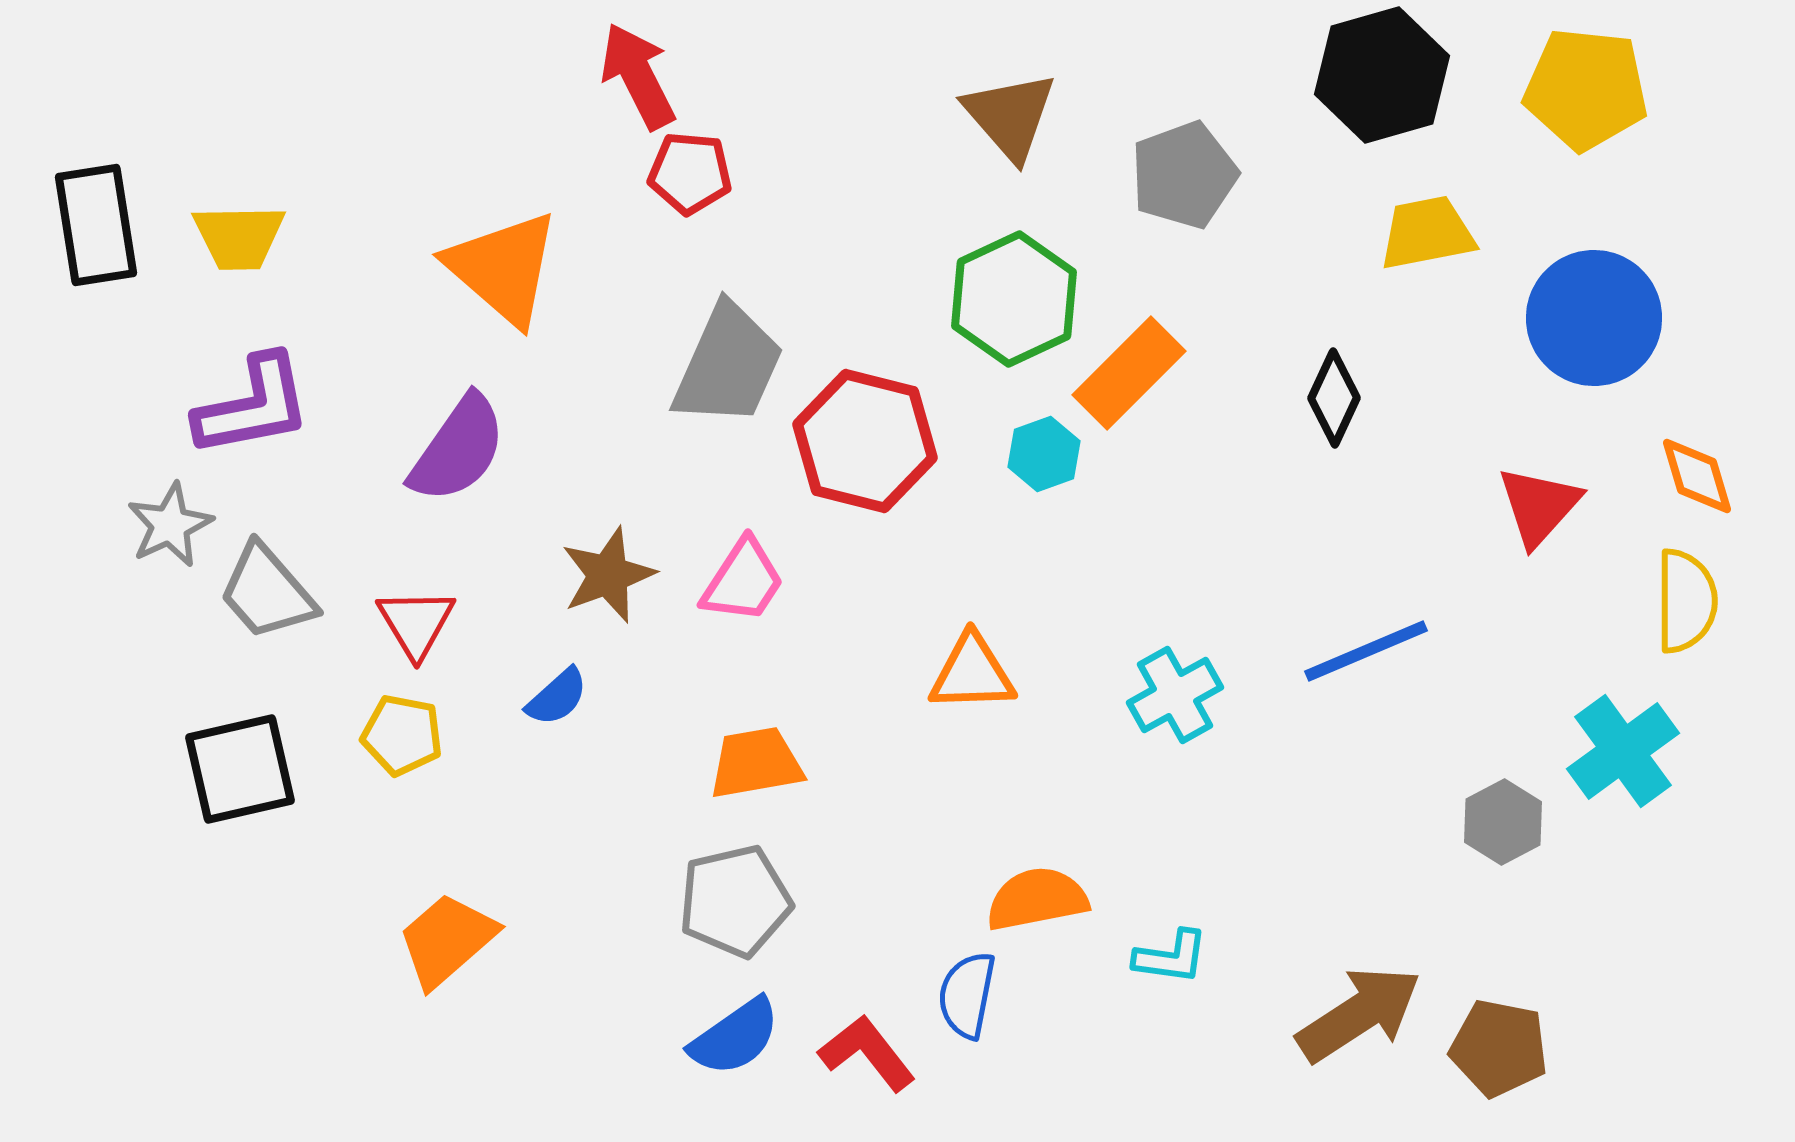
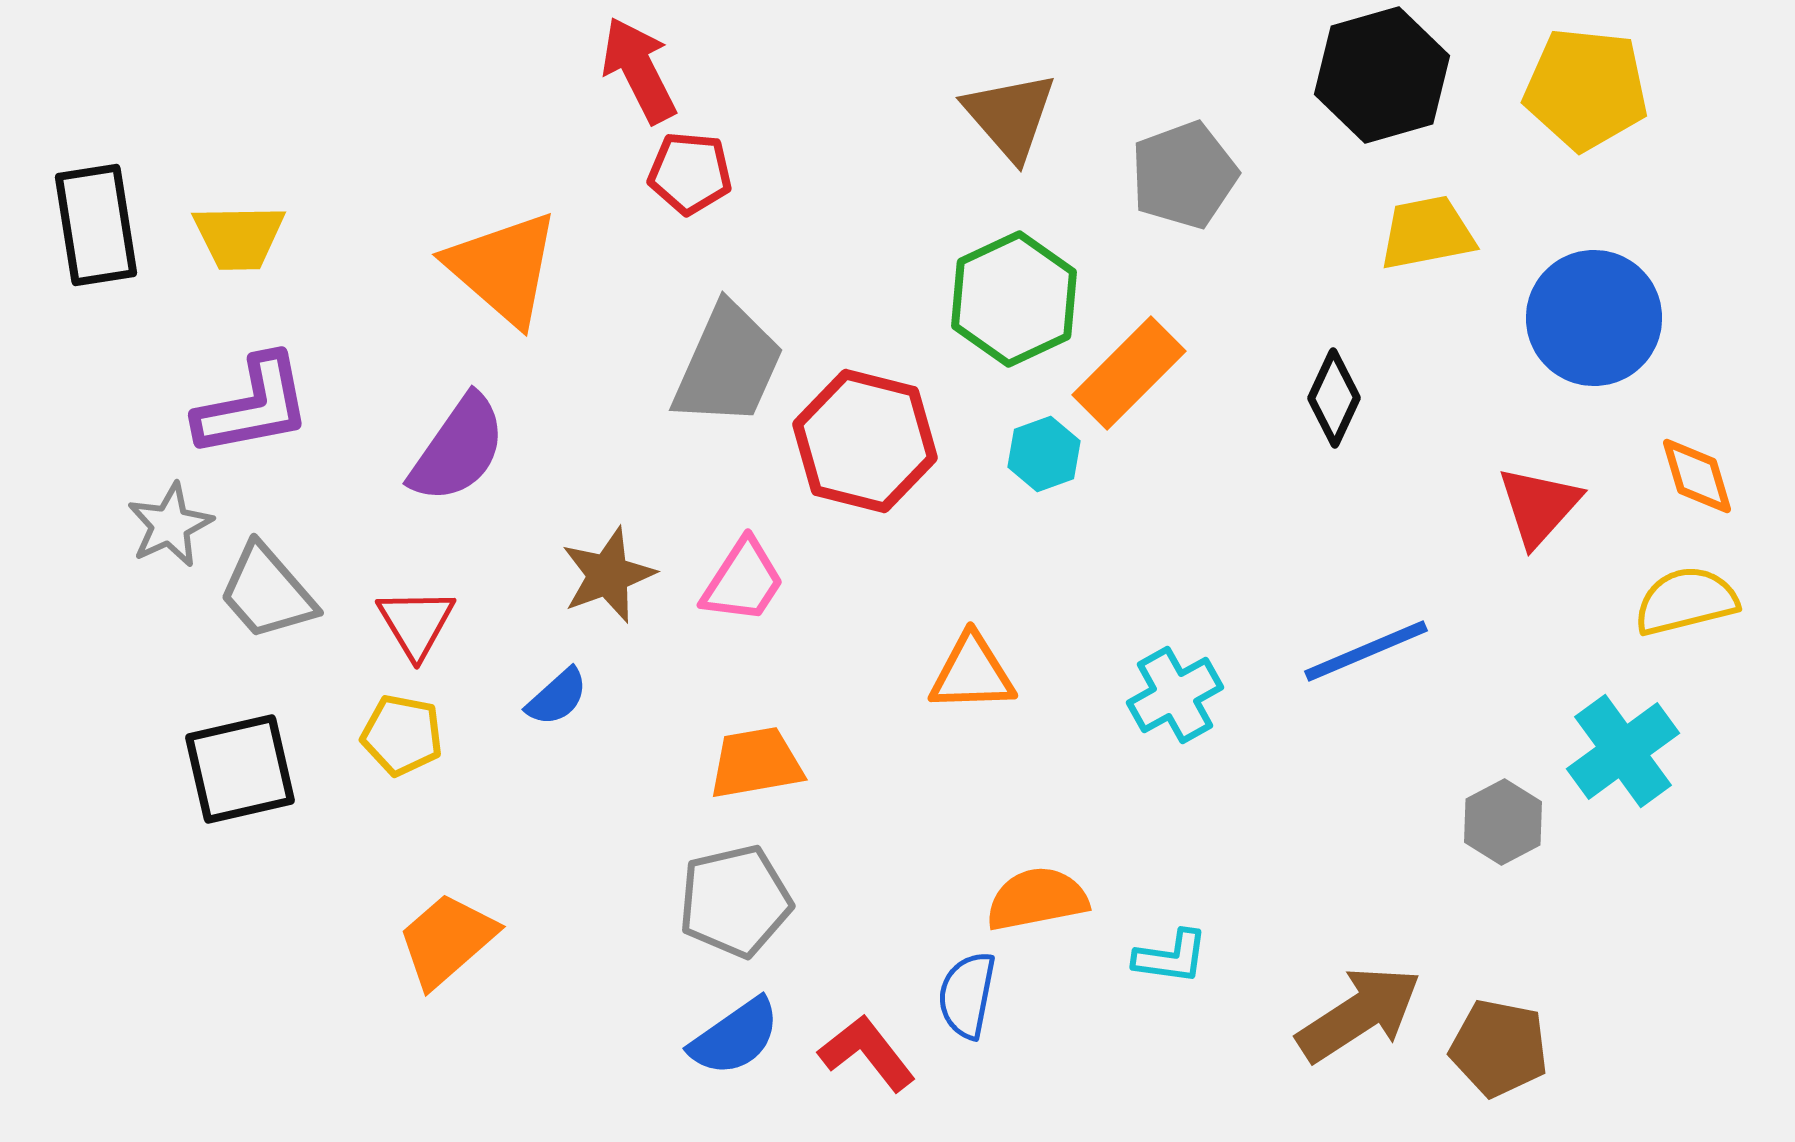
red arrow at (638, 76): moved 1 px right, 6 px up
yellow semicircle at (1686, 601): rotated 104 degrees counterclockwise
